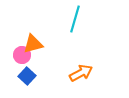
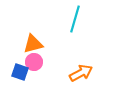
pink circle: moved 12 px right, 7 px down
blue square: moved 7 px left, 4 px up; rotated 24 degrees counterclockwise
